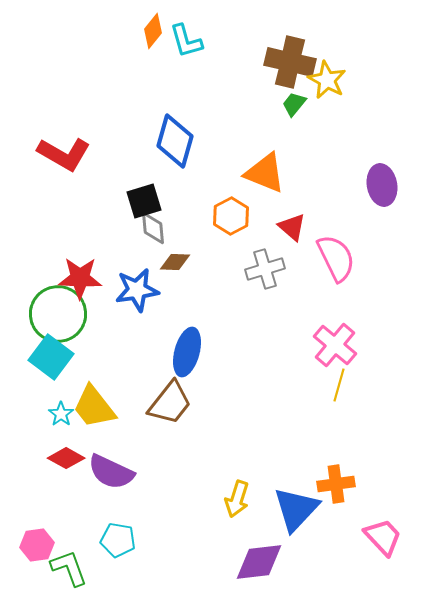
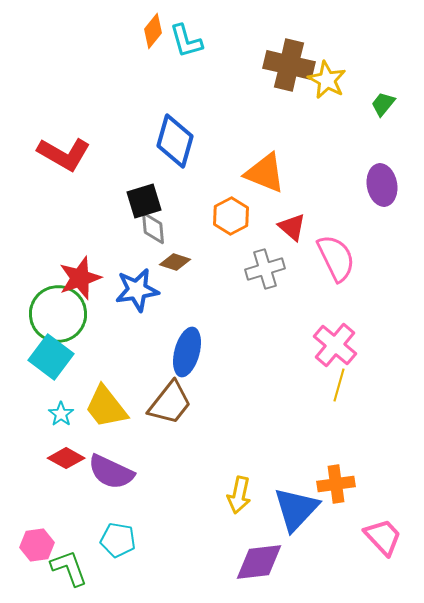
brown cross: moved 1 px left, 3 px down
green trapezoid: moved 89 px right
brown diamond: rotated 16 degrees clockwise
red star: rotated 21 degrees counterclockwise
yellow trapezoid: moved 12 px right
yellow arrow: moved 2 px right, 4 px up; rotated 6 degrees counterclockwise
